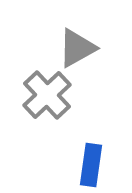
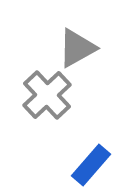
blue rectangle: rotated 33 degrees clockwise
